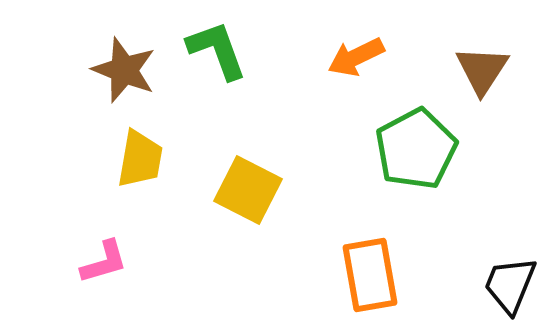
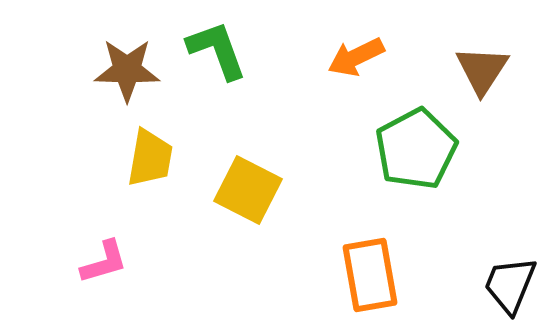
brown star: moved 3 px right; rotated 20 degrees counterclockwise
yellow trapezoid: moved 10 px right, 1 px up
